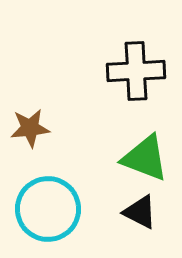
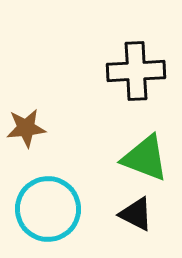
brown star: moved 4 px left
black triangle: moved 4 px left, 2 px down
